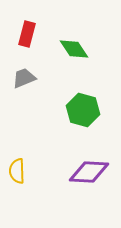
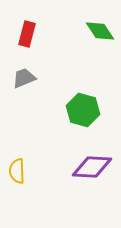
green diamond: moved 26 px right, 18 px up
purple diamond: moved 3 px right, 5 px up
